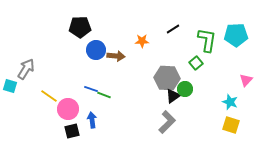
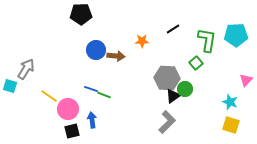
black pentagon: moved 1 px right, 13 px up
